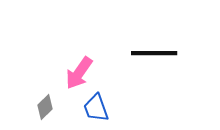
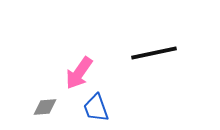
black line: rotated 12 degrees counterclockwise
gray diamond: rotated 40 degrees clockwise
